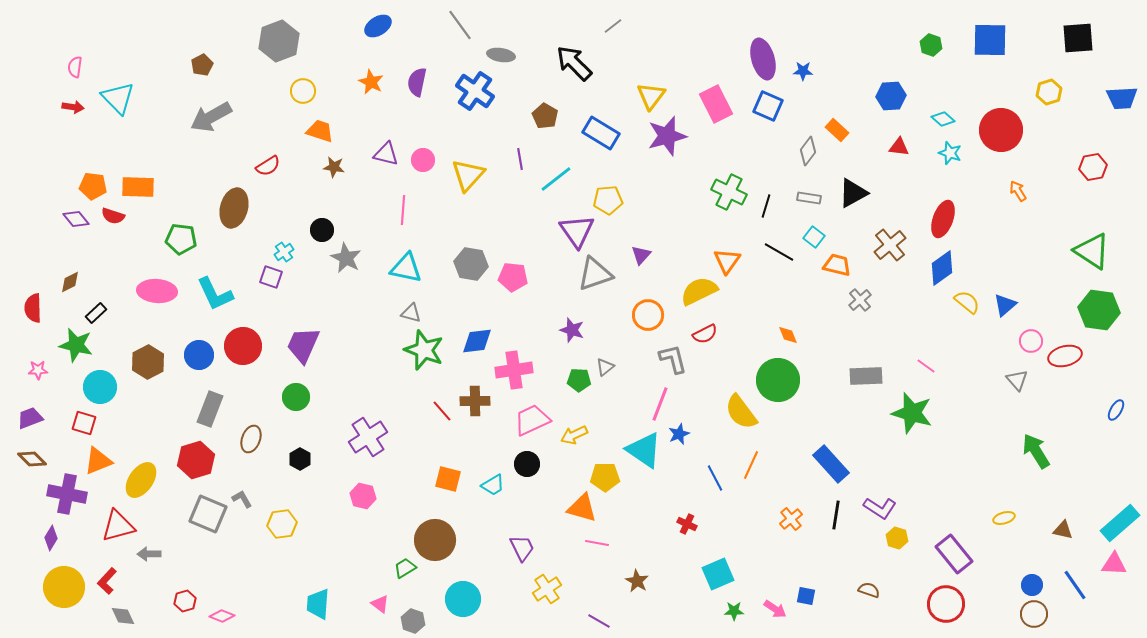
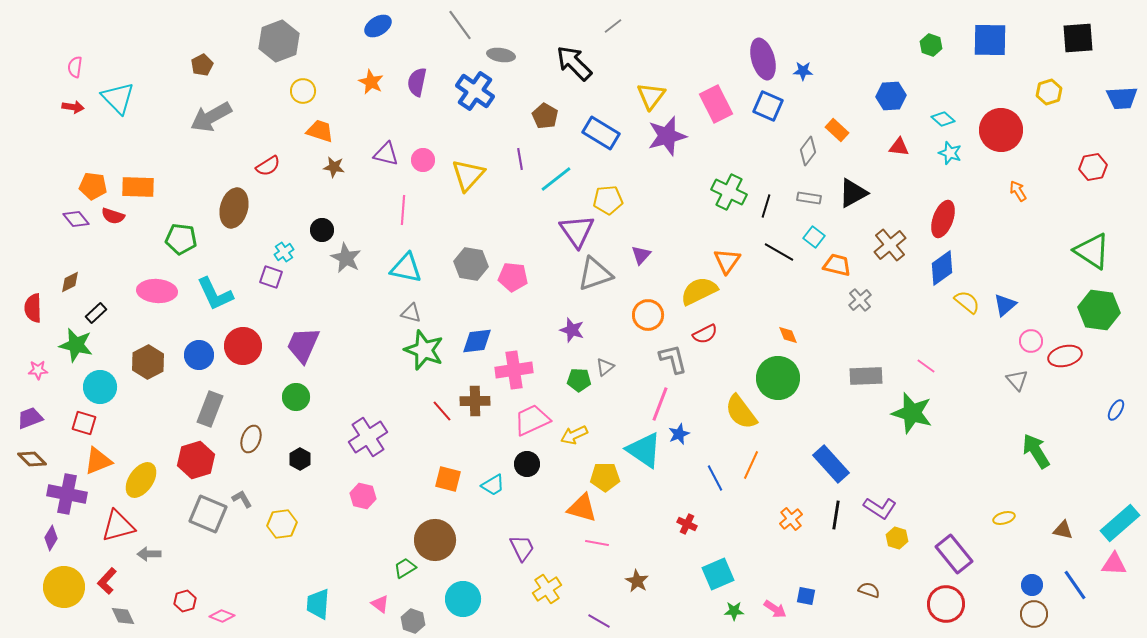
green circle at (778, 380): moved 2 px up
